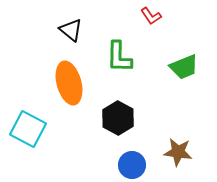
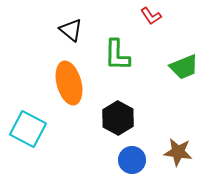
green L-shape: moved 2 px left, 2 px up
blue circle: moved 5 px up
